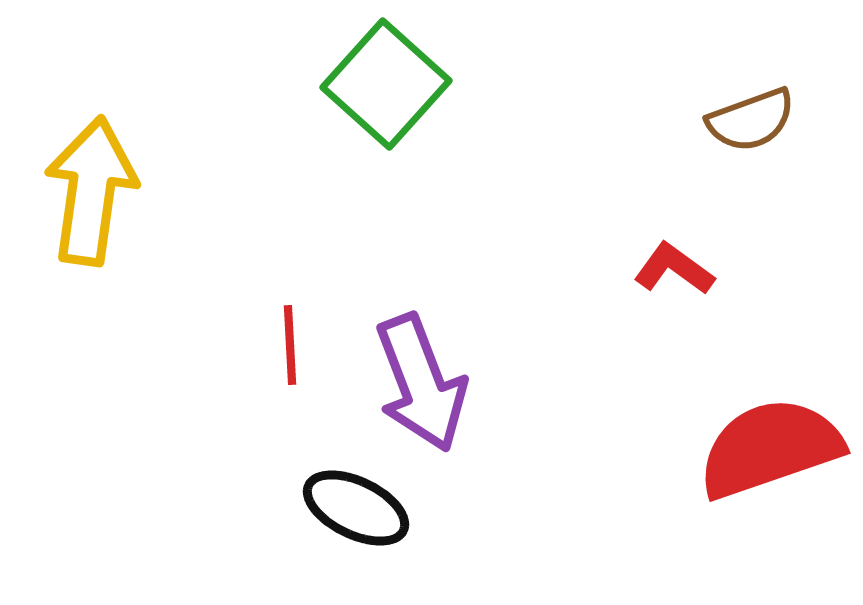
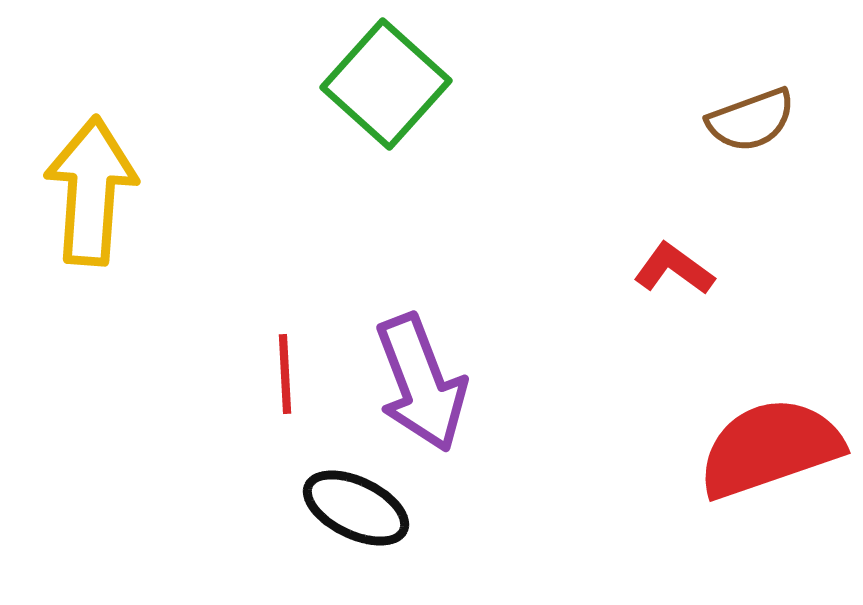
yellow arrow: rotated 4 degrees counterclockwise
red line: moved 5 px left, 29 px down
